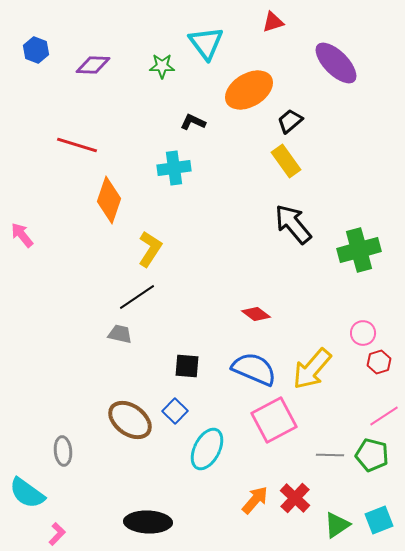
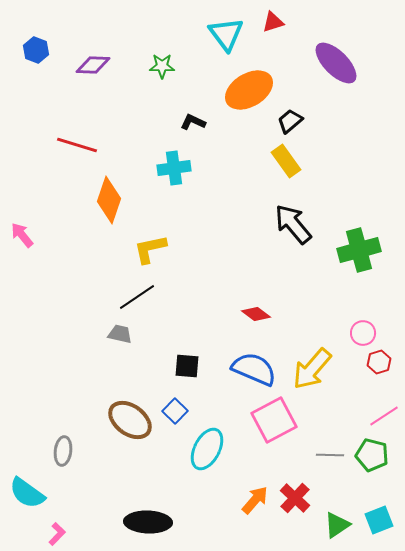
cyan triangle: moved 20 px right, 9 px up
yellow L-shape: rotated 135 degrees counterclockwise
gray ellipse: rotated 12 degrees clockwise
